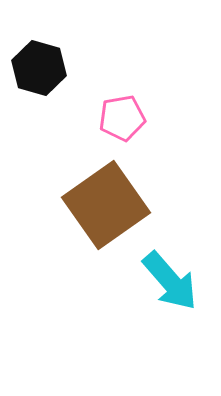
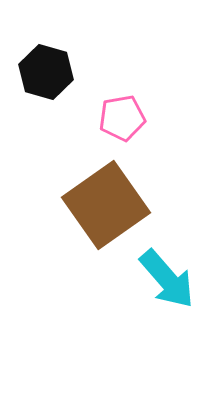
black hexagon: moved 7 px right, 4 px down
cyan arrow: moved 3 px left, 2 px up
